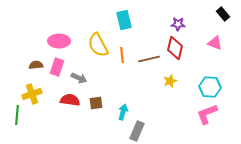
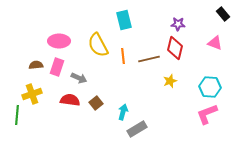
orange line: moved 1 px right, 1 px down
brown square: rotated 32 degrees counterclockwise
gray rectangle: moved 2 px up; rotated 36 degrees clockwise
